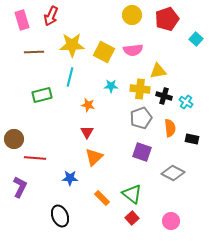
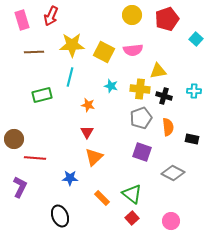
cyan star: rotated 16 degrees clockwise
cyan cross: moved 8 px right, 11 px up; rotated 32 degrees counterclockwise
orange semicircle: moved 2 px left, 1 px up
